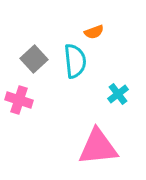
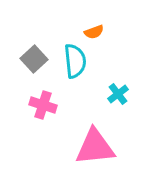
pink cross: moved 24 px right, 5 px down
pink triangle: moved 3 px left
